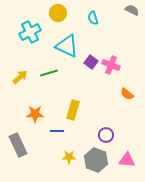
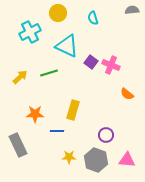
gray semicircle: rotated 32 degrees counterclockwise
